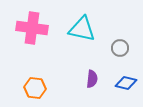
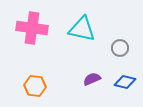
purple semicircle: rotated 120 degrees counterclockwise
blue diamond: moved 1 px left, 1 px up
orange hexagon: moved 2 px up
